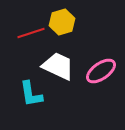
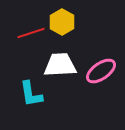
yellow hexagon: rotated 15 degrees counterclockwise
white trapezoid: moved 2 px right, 1 px up; rotated 28 degrees counterclockwise
